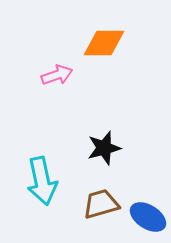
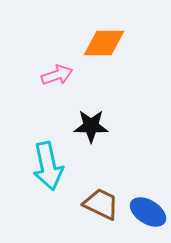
black star: moved 13 px left, 22 px up; rotated 16 degrees clockwise
cyan arrow: moved 6 px right, 15 px up
brown trapezoid: rotated 42 degrees clockwise
blue ellipse: moved 5 px up
